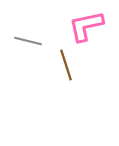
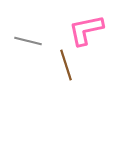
pink L-shape: moved 4 px down
